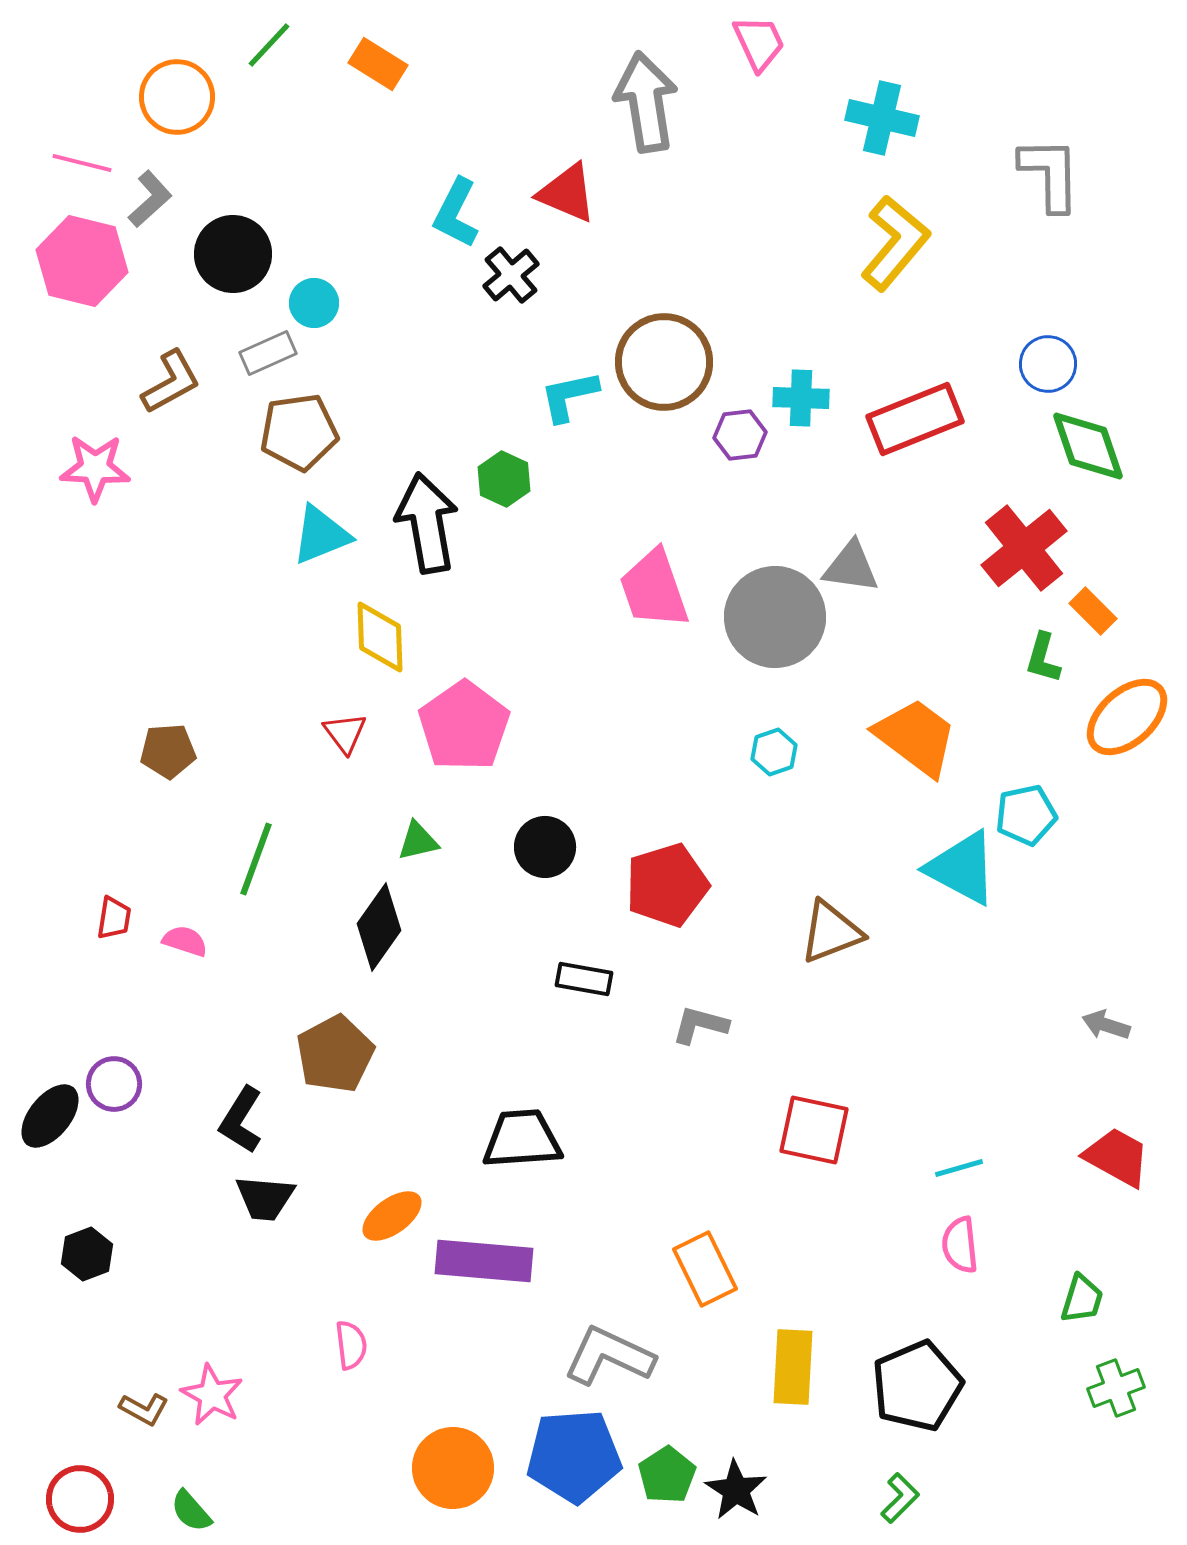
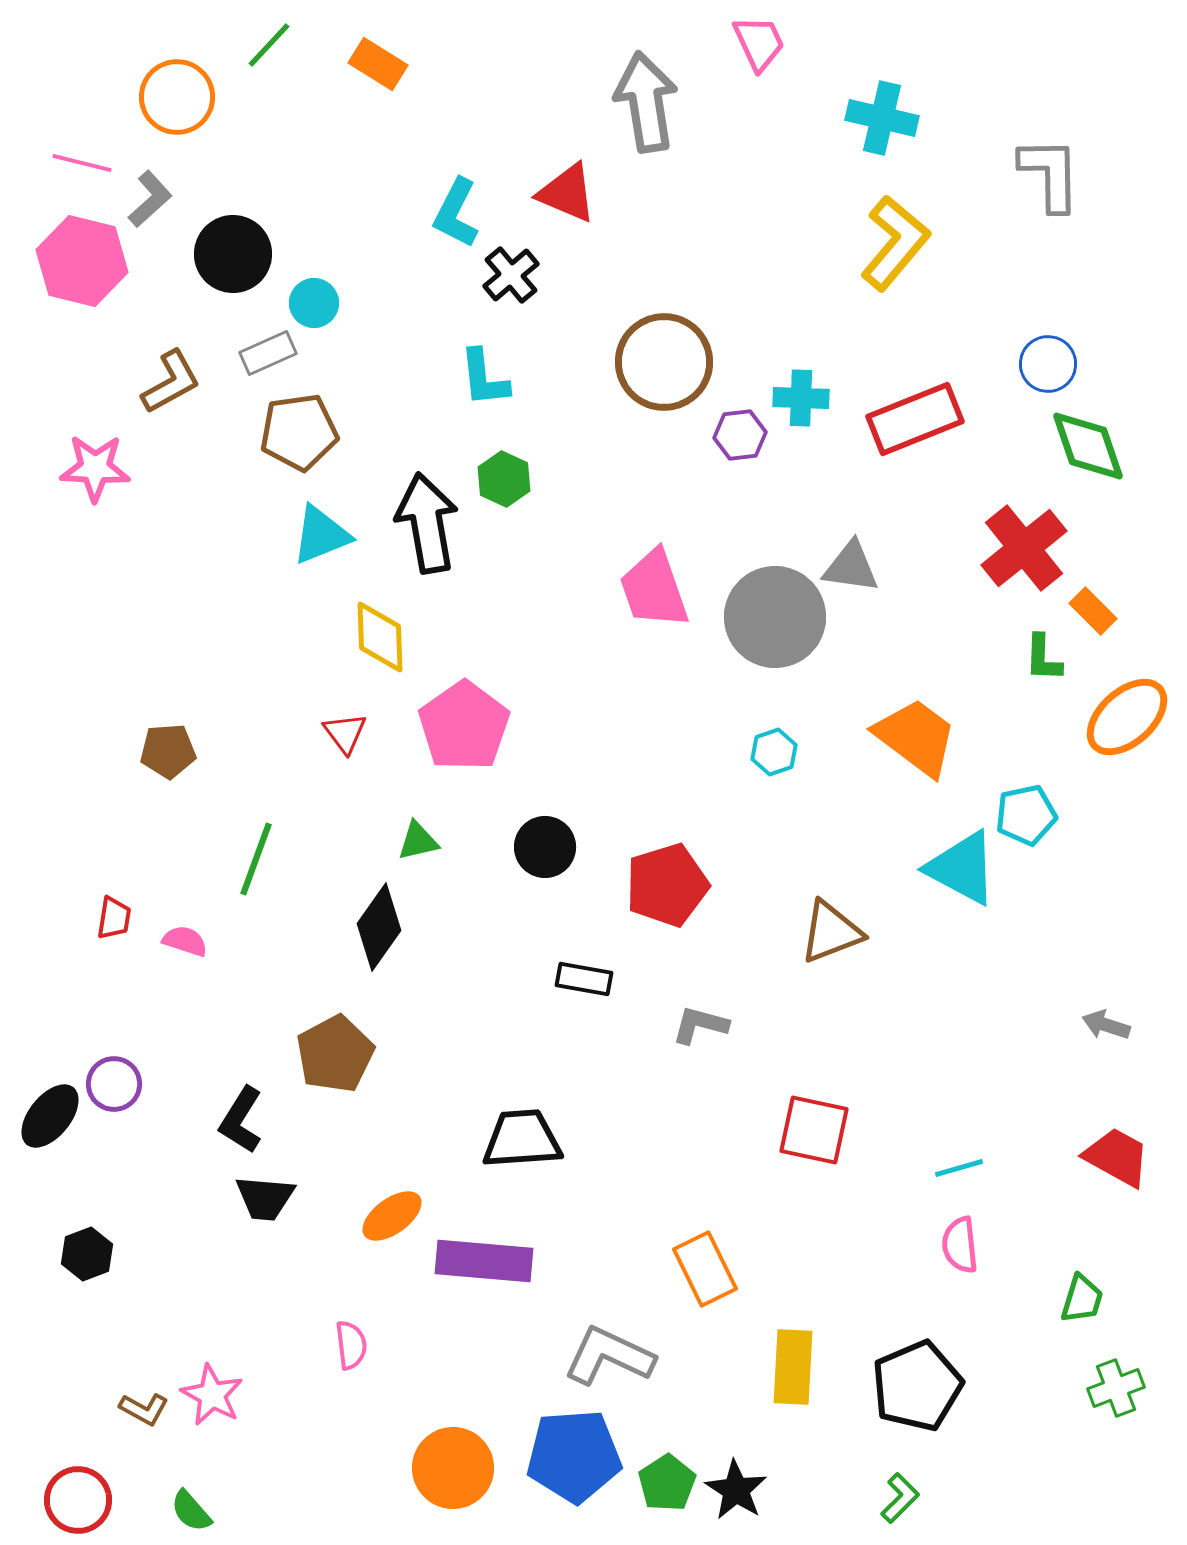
cyan L-shape at (569, 396): moved 85 px left, 18 px up; rotated 84 degrees counterclockwise
green L-shape at (1043, 658): rotated 14 degrees counterclockwise
green pentagon at (667, 1475): moved 8 px down
red circle at (80, 1499): moved 2 px left, 1 px down
